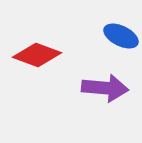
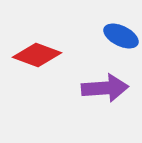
purple arrow: rotated 9 degrees counterclockwise
